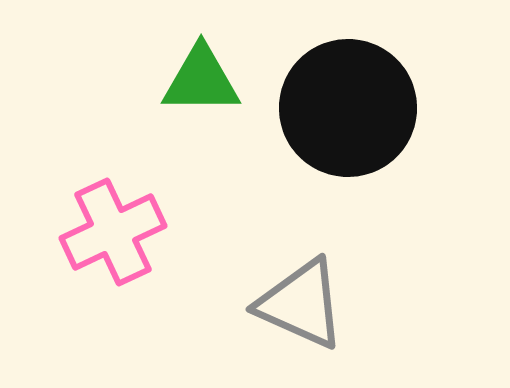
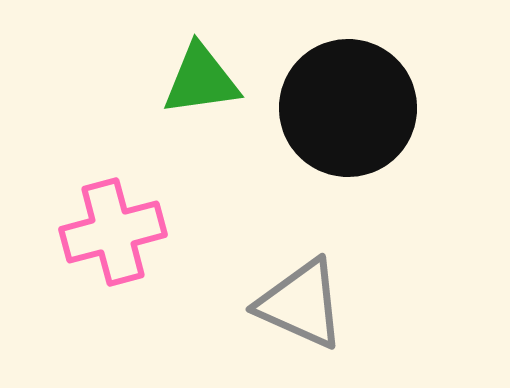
green triangle: rotated 8 degrees counterclockwise
pink cross: rotated 10 degrees clockwise
